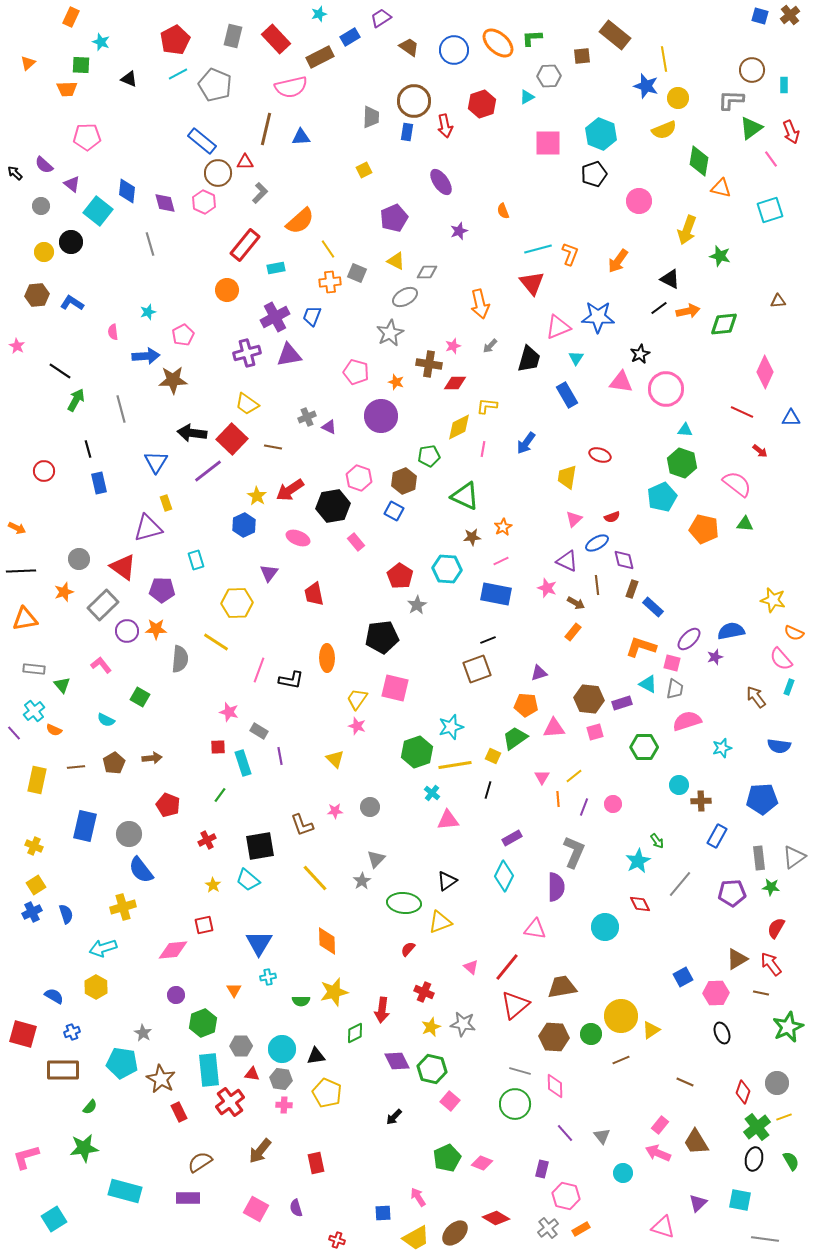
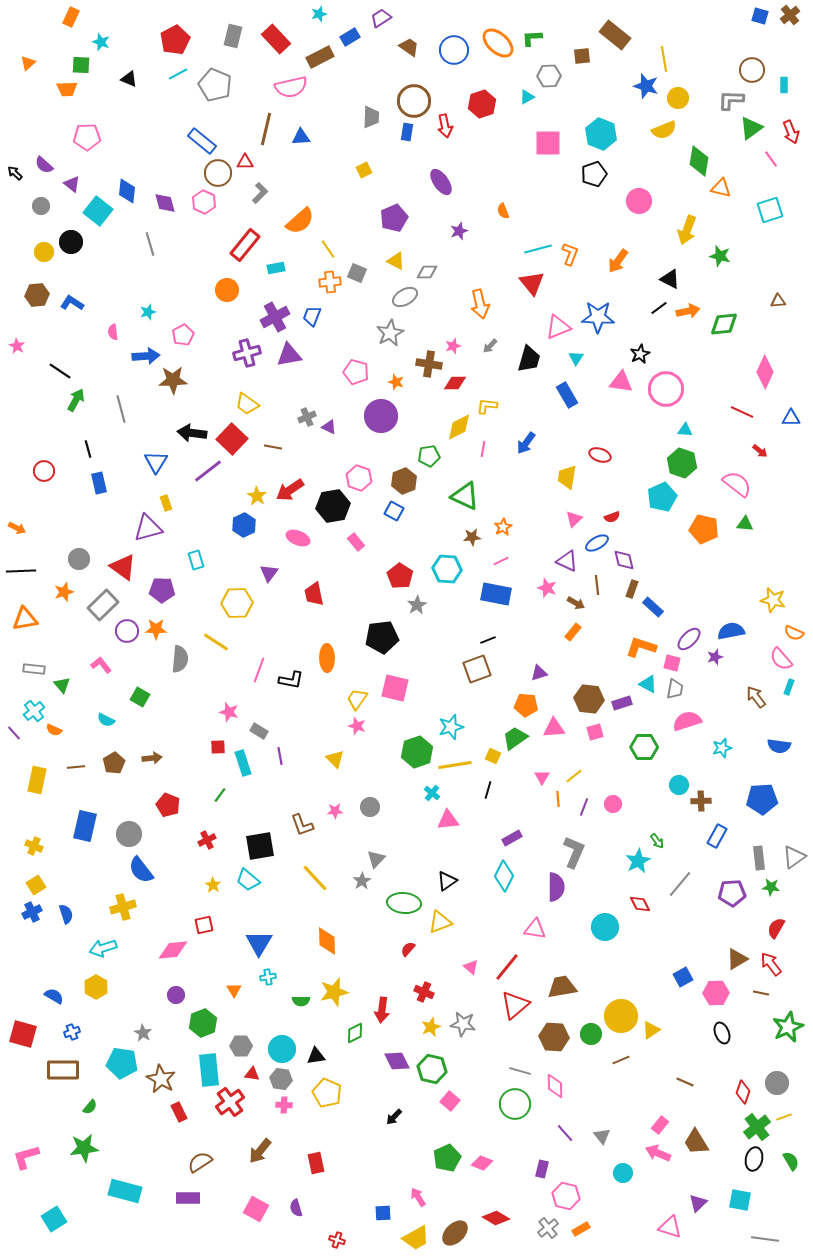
pink triangle at (663, 1227): moved 7 px right
